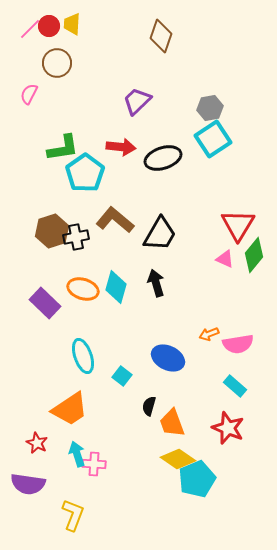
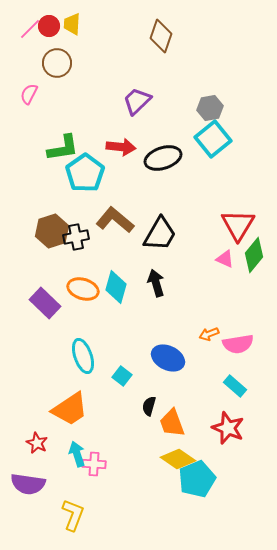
cyan square at (213, 139): rotated 6 degrees counterclockwise
